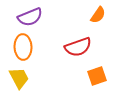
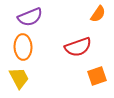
orange semicircle: moved 1 px up
